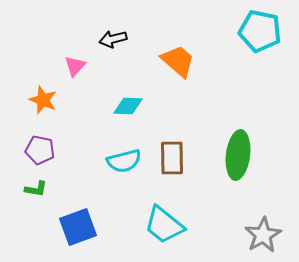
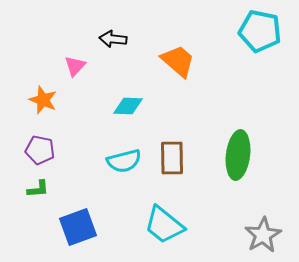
black arrow: rotated 20 degrees clockwise
green L-shape: moved 2 px right; rotated 15 degrees counterclockwise
